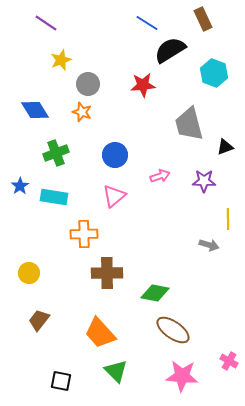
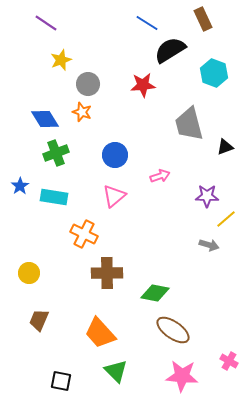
blue diamond: moved 10 px right, 9 px down
purple star: moved 3 px right, 15 px down
yellow line: moved 2 px left; rotated 50 degrees clockwise
orange cross: rotated 28 degrees clockwise
brown trapezoid: rotated 15 degrees counterclockwise
